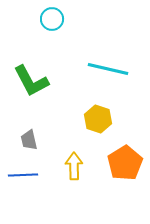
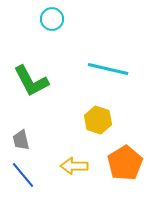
yellow hexagon: moved 1 px down
gray trapezoid: moved 8 px left
yellow arrow: rotated 88 degrees counterclockwise
blue line: rotated 52 degrees clockwise
